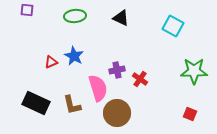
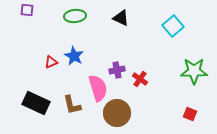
cyan square: rotated 20 degrees clockwise
